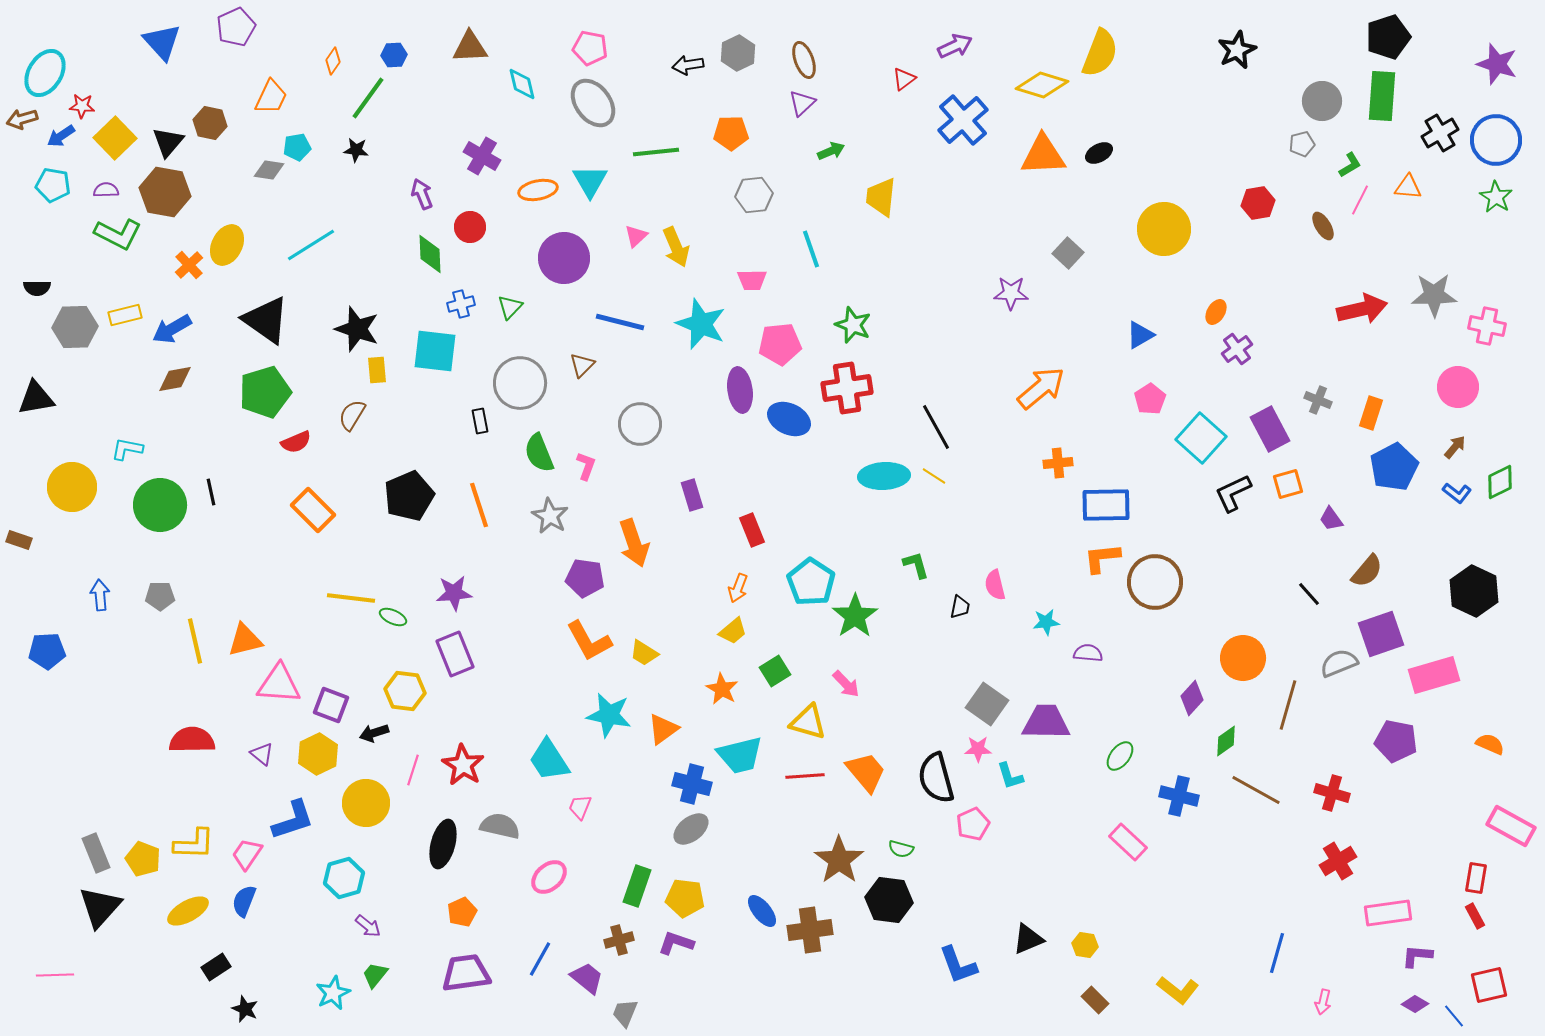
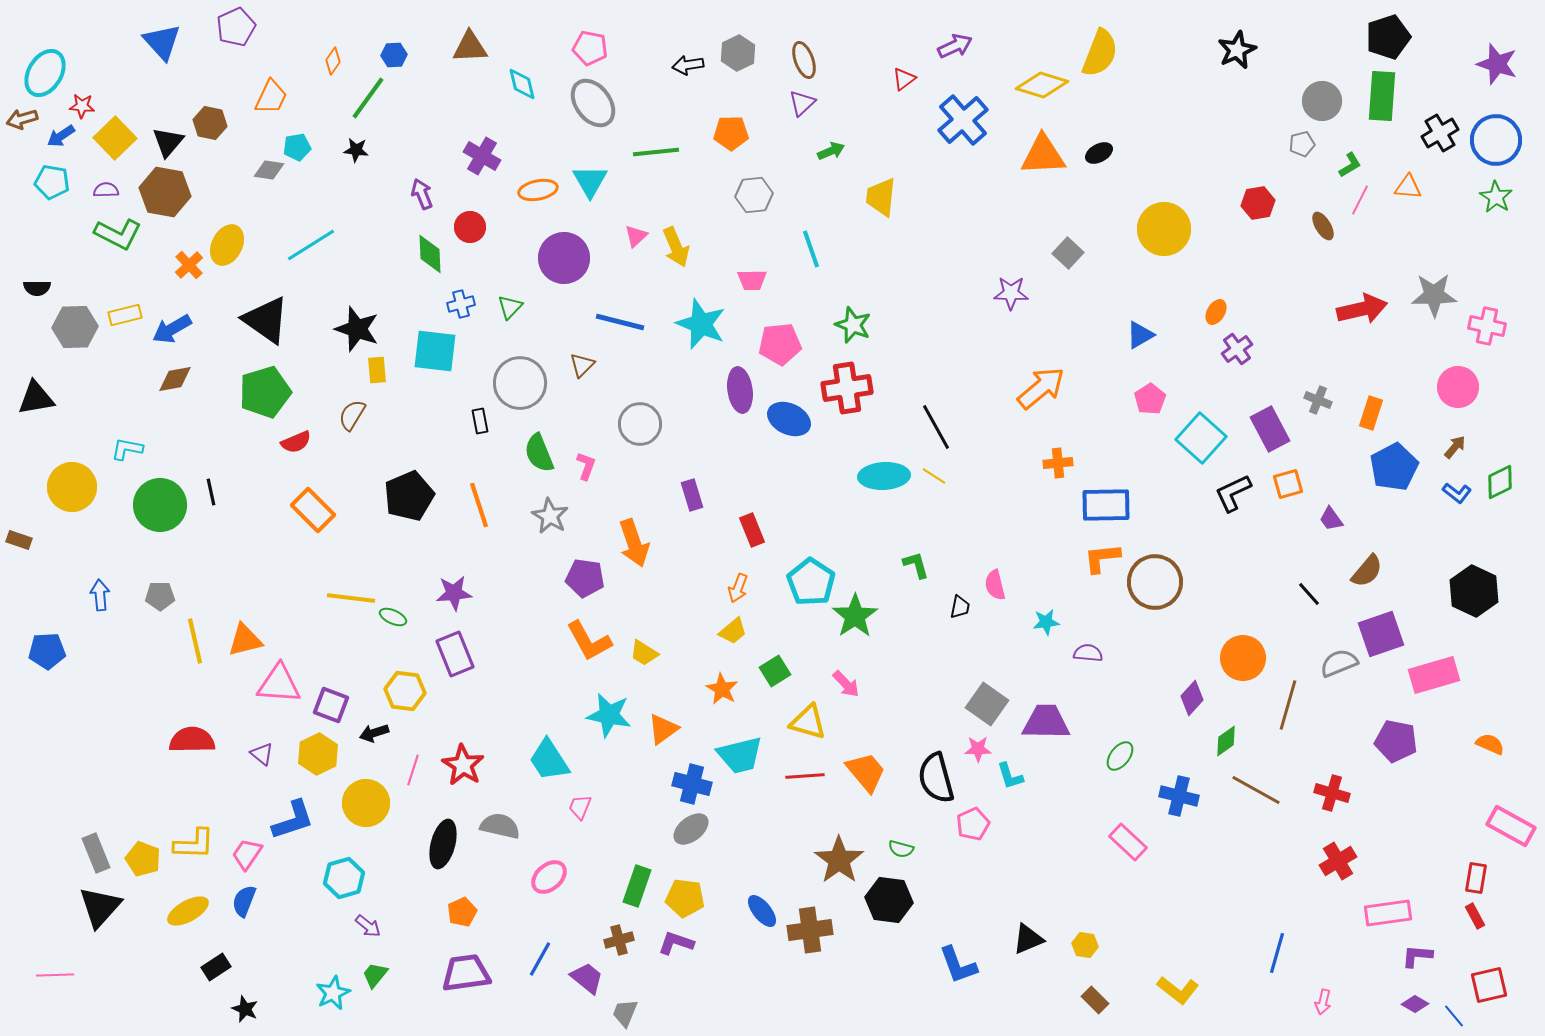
cyan pentagon at (53, 185): moved 1 px left, 3 px up
